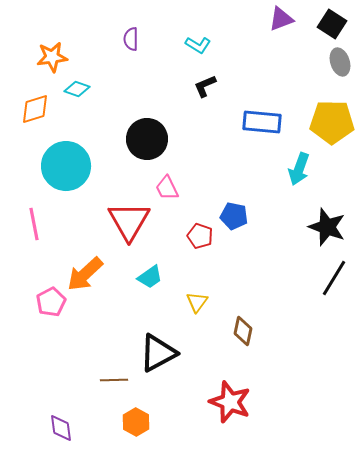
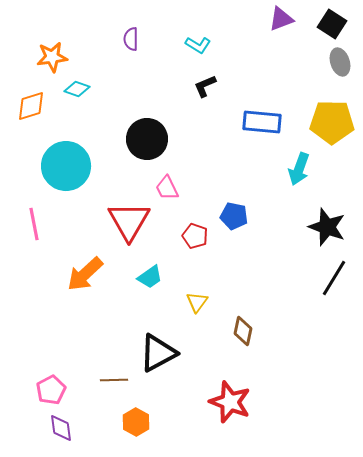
orange diamond: moved 4 px left, 3 px up
red pentagon: moved 5 px left
pink pentagon: moved 88 px down
